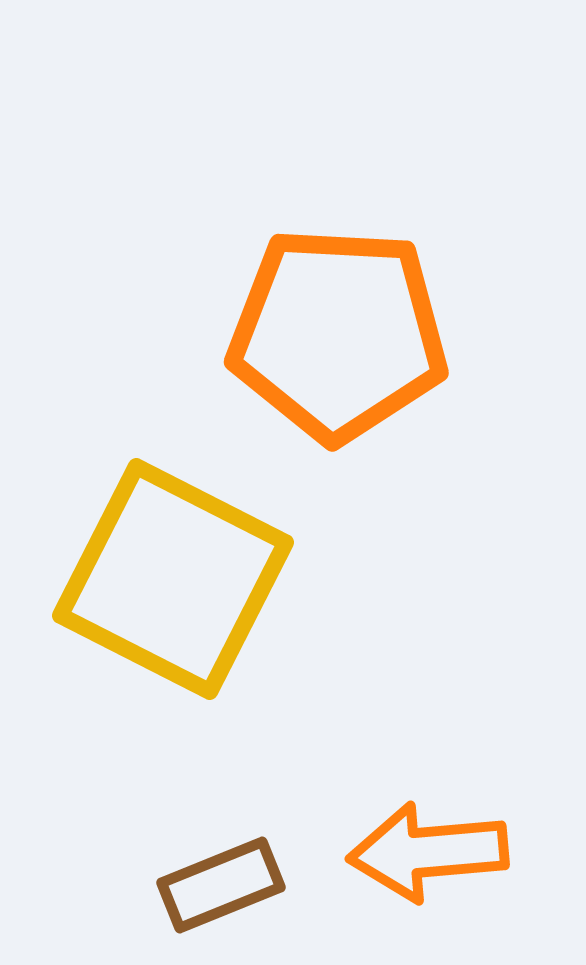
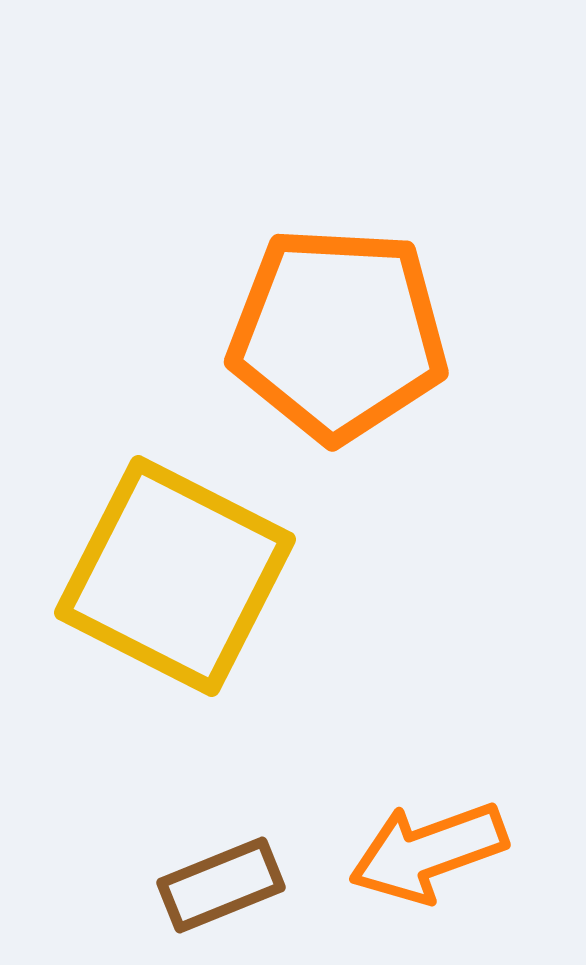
yellow square: moved 2 px right, 3 px up
orange arrow: rotated 15 degrees counterclockwise
